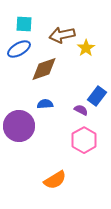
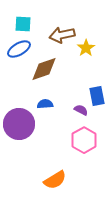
cyan square: moved 1 px left
blue rectangle: rotated 48 degrees counterclockwise
purple circle: moved 2 px up
